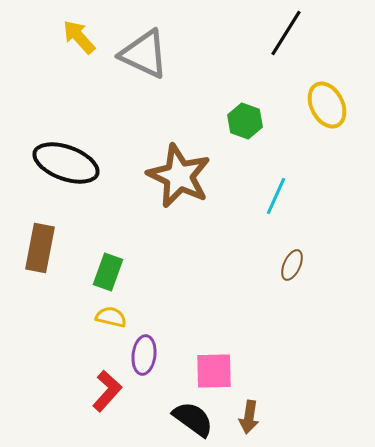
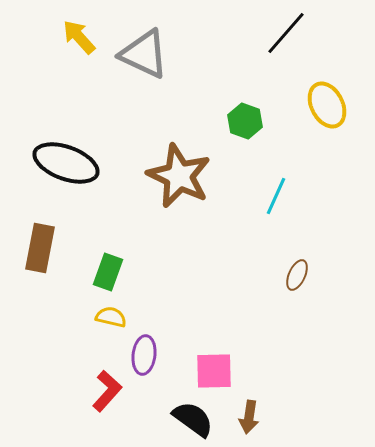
black line: rotated 9 degrees clockwise
brown ellipse: moved 5 px right, 10 px down
